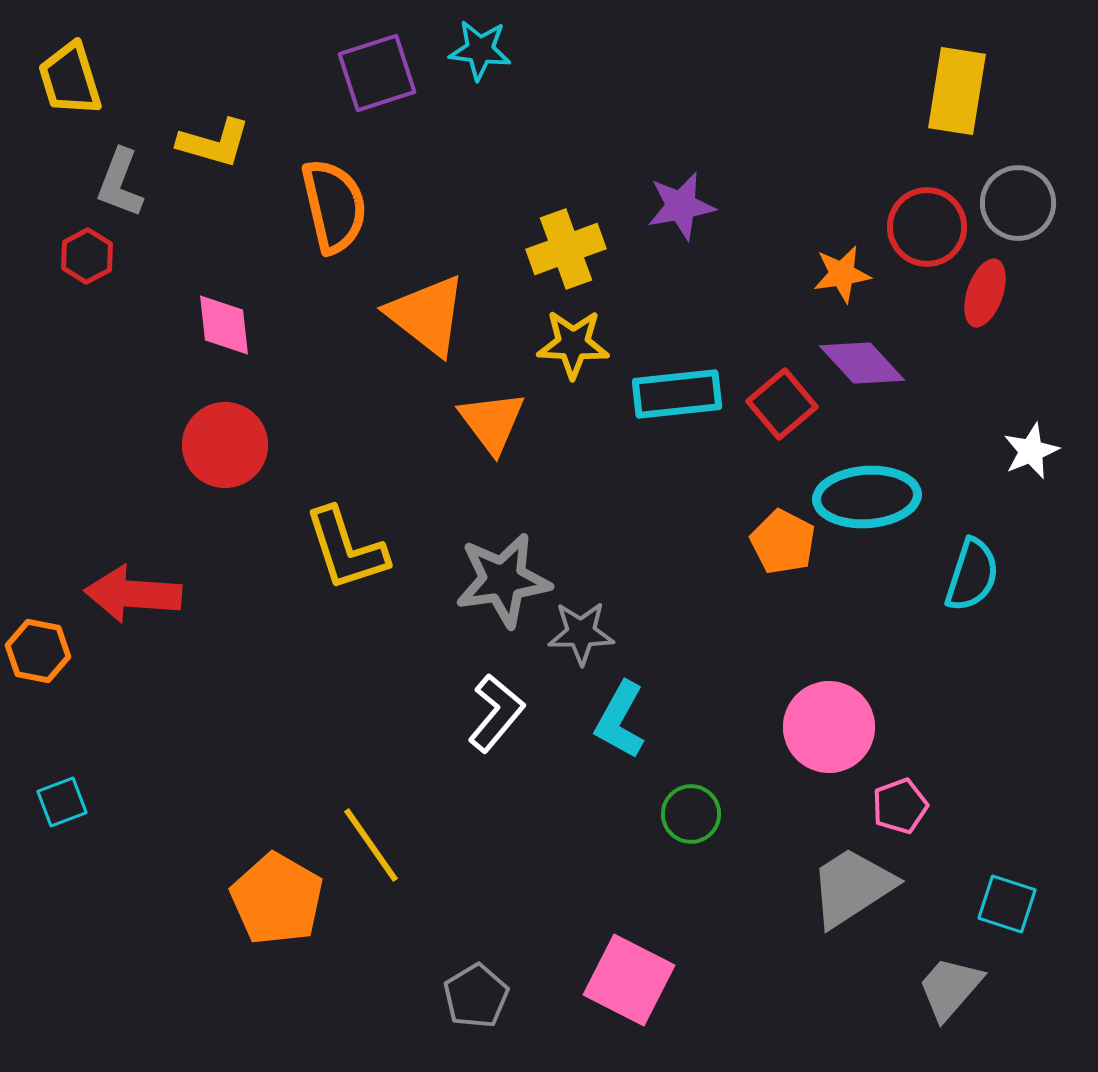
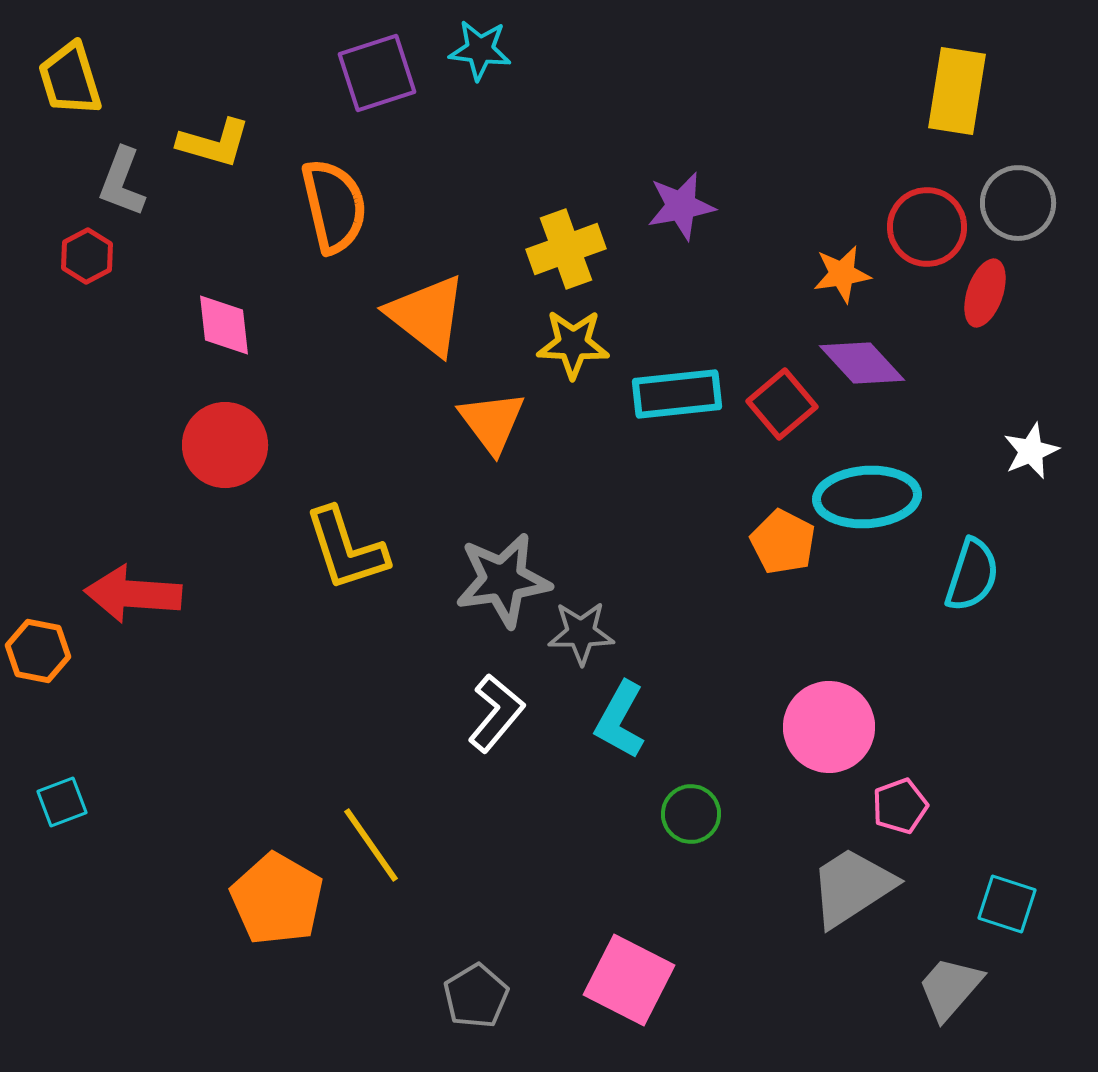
gray L-shape at (120, 183): moved 2 px right, 1 px up
